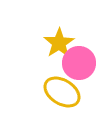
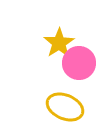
yellow ellipse: moved 3 px right, 15 px down; rotated 9 degrees counterclockwise
